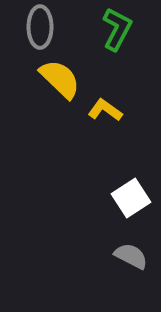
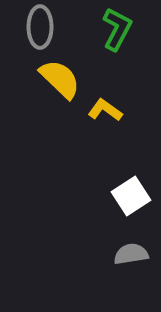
white square: moved 2 px up
gray semicircle: moved 2 px up; rotated 36 degrees counterclockwise
